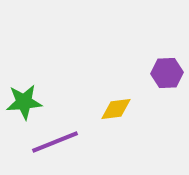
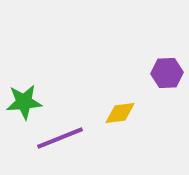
yellow diamond: moved 4 px right, 4 px down
purple line: moved 5 px right, 4 px up
